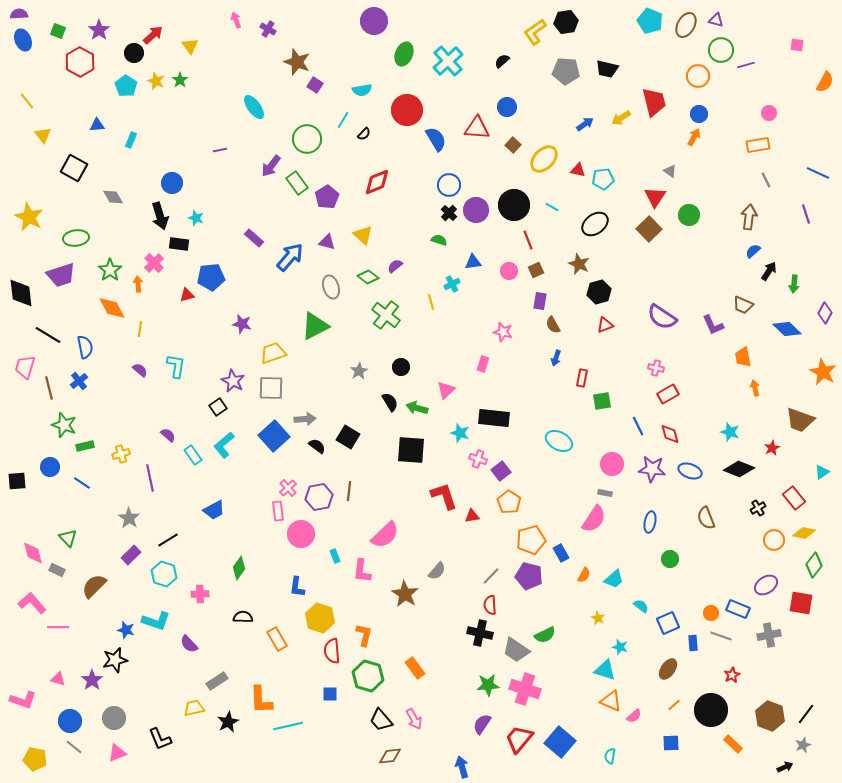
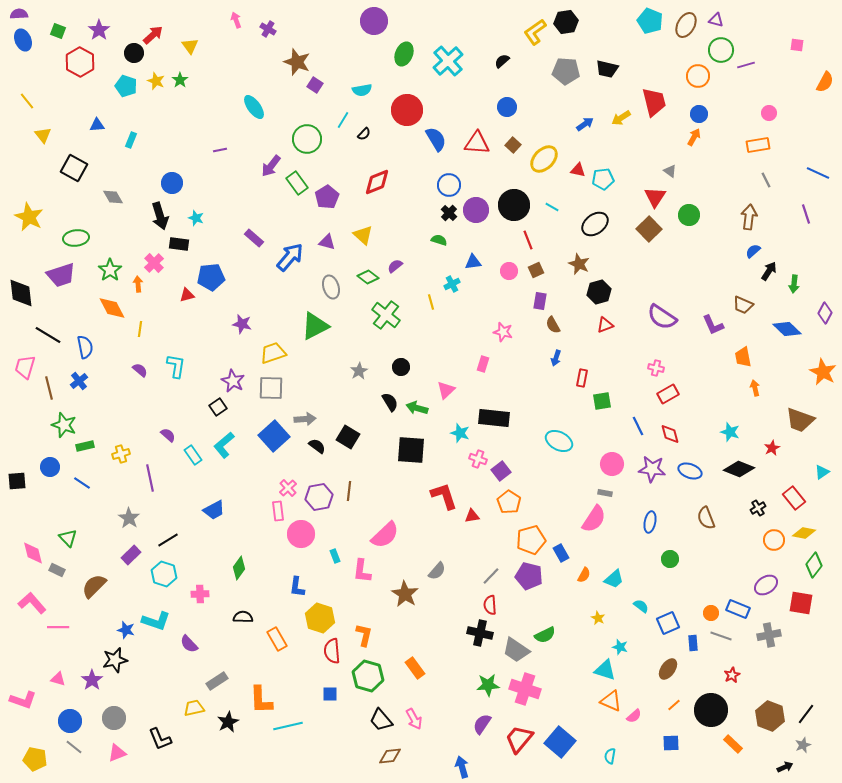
cyan pentagon at (126, 86): rotated 15 degrees counterclockwise
red triangle at (477, 128): moved 15 px down
